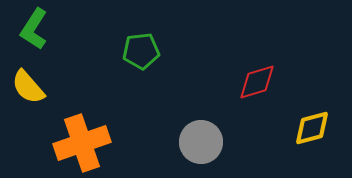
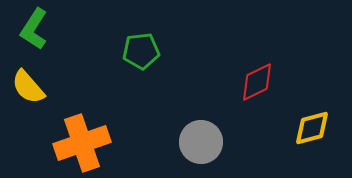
red diamond: rotated 9 degrees counterclockwise
